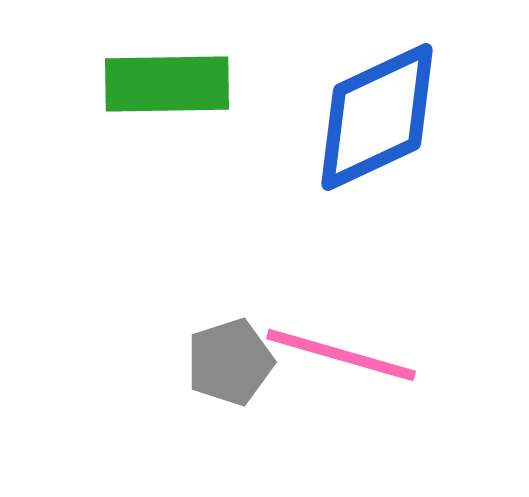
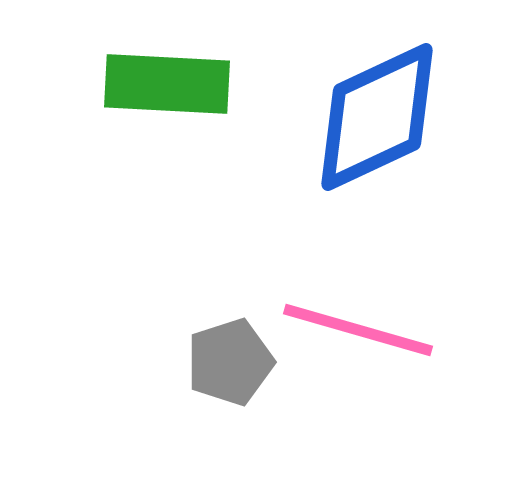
green rectangle: rotated 4 degrees clockwise
pink line: moved 17 px right, 25 px up
